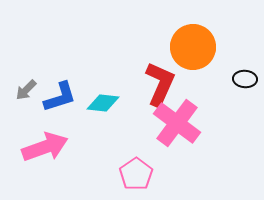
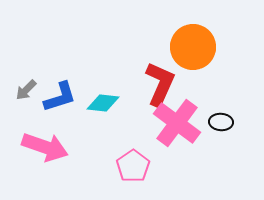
black ellipse: moved 24 px left, 43 px down
pink arrow: rotated 39 degrees clockwise
pink pentagon: moved 3 px left, 8 px up
